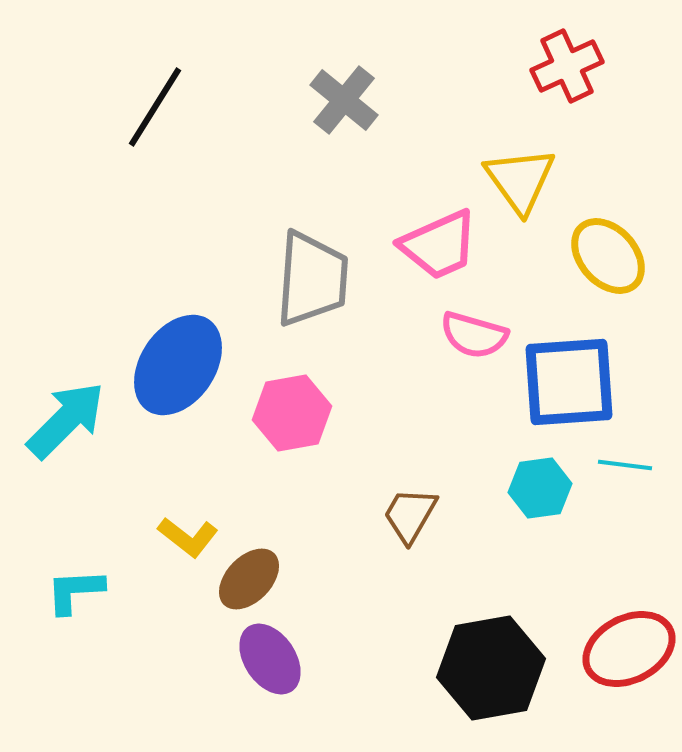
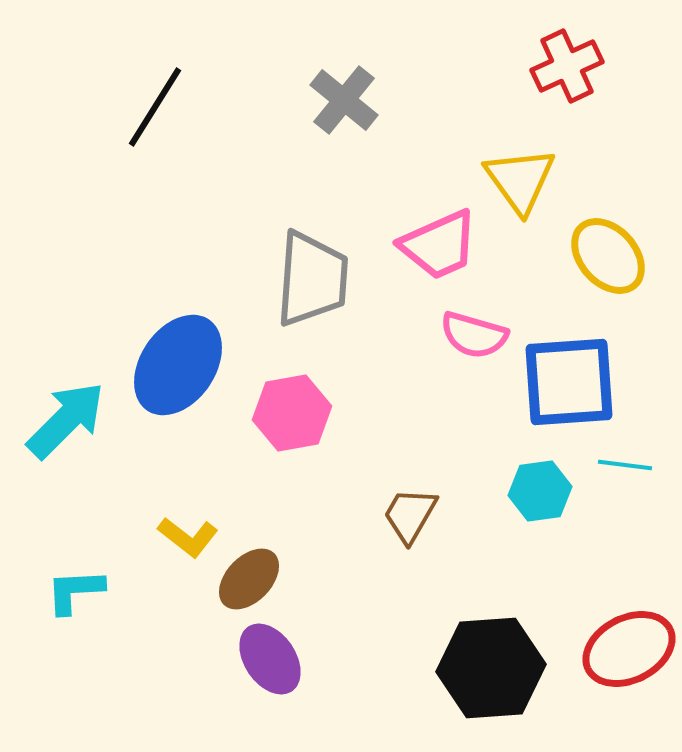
cyan hexagon: moved 3 px down
black hexagon: rotated 6 degrees clockwise
